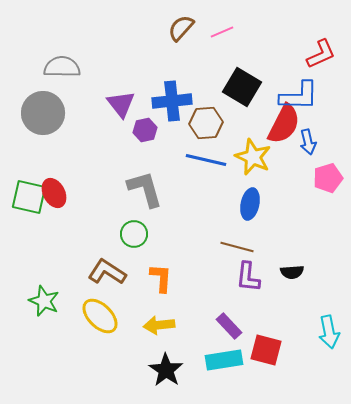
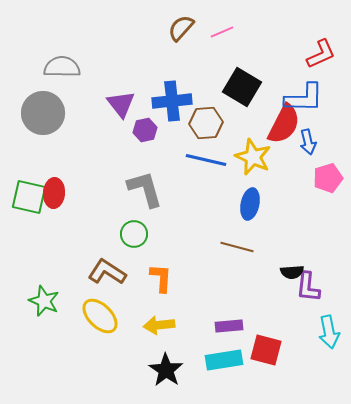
blue L-shape: moved 5 px right, 2 px down
red ellipse: rotated 32 degrees clockwise
purple L-shape: moved 60 px right, 10 px down
purple rectangle: rotated 52 degrees counterclockwise
